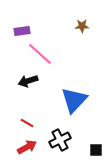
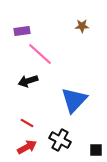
black cross: rotated 35 degrees counterclockwise
